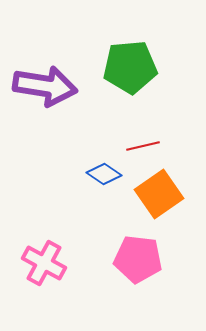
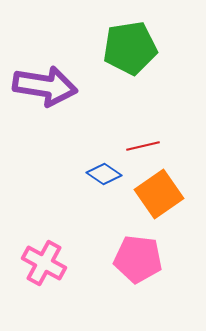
green pentagon: moved 19 px up; rotated 4 degrees counterclockwise
